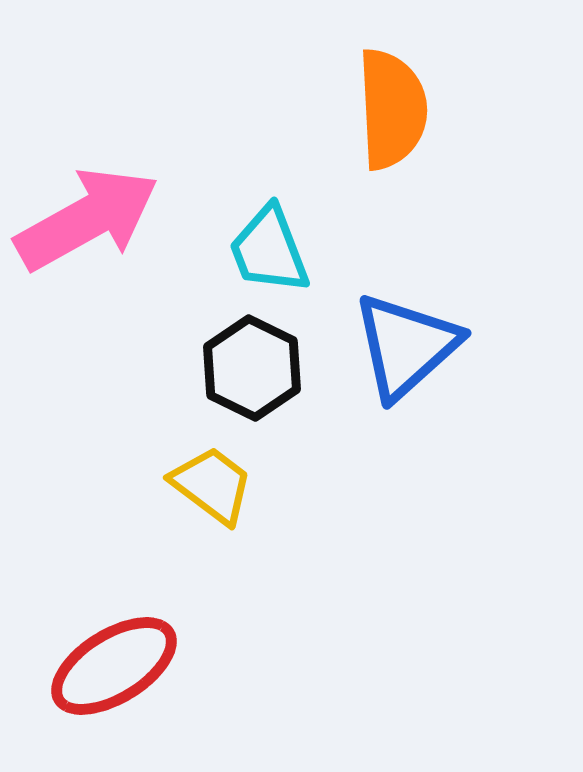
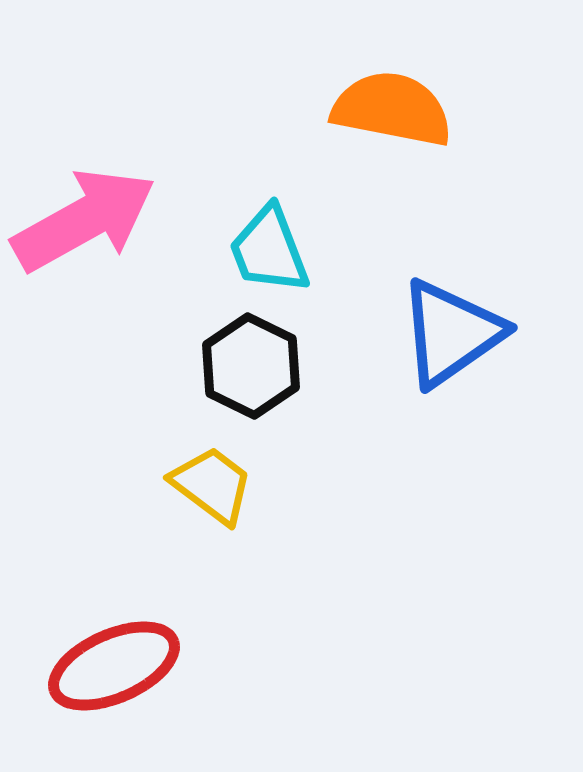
orange semicircle: rotated 76 degrees counterclockwise
pink arrow: moved 3 px left, 1 px down
blue triangle: moved 45 px right, 13 px up; rotated 7 degrees clockwise
black hexagon: moved 1 px left, 2 px up
red ellipse: rotated 8 degrees clockwise
